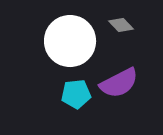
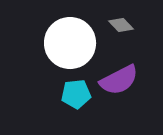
white circle: moved 2 px down
purple semicircle: moved 3 px up
